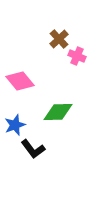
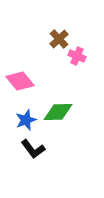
blue star: moved 11 px right, 5 px up
